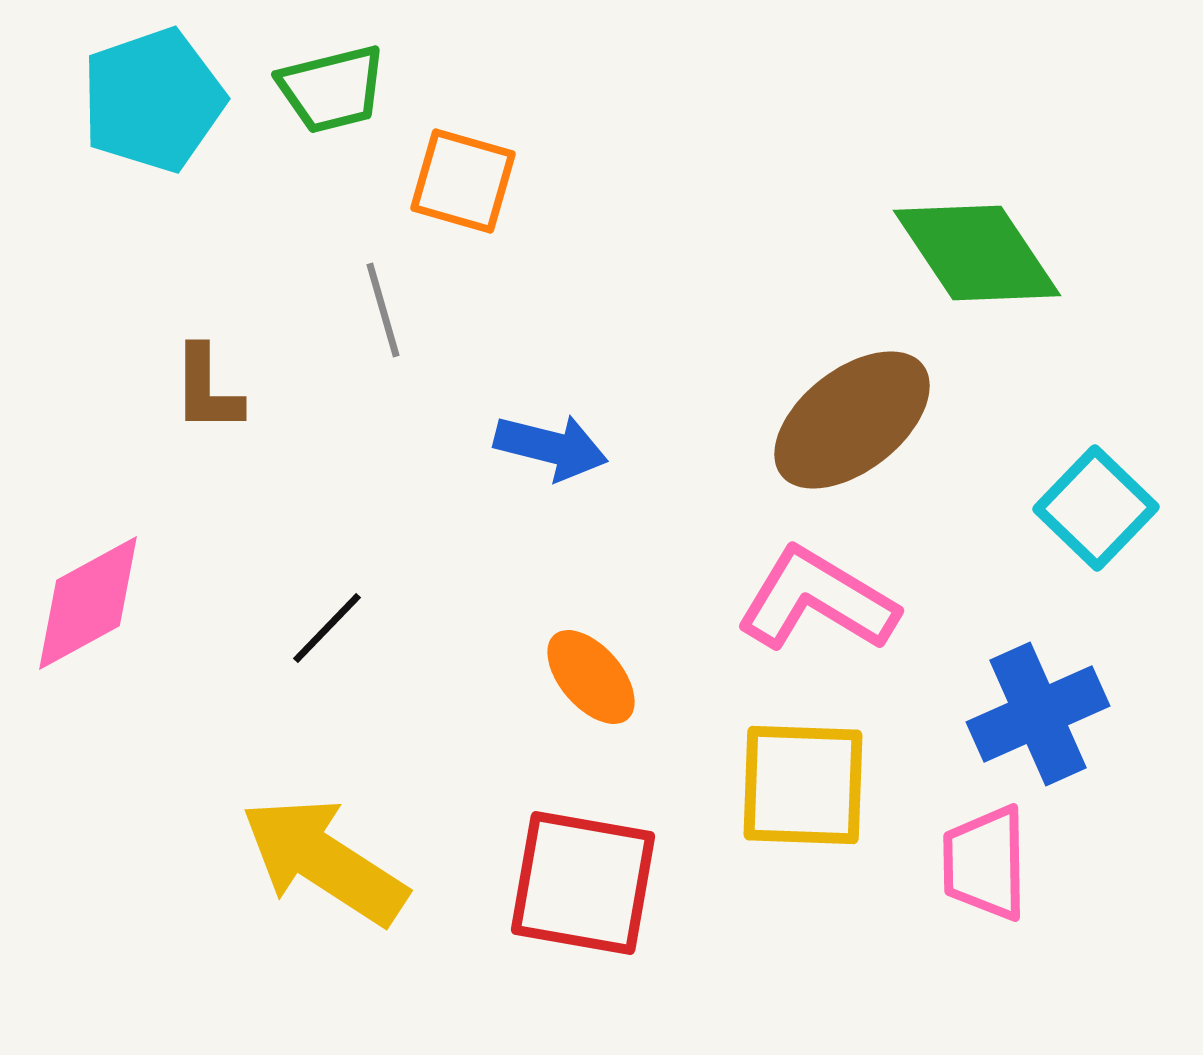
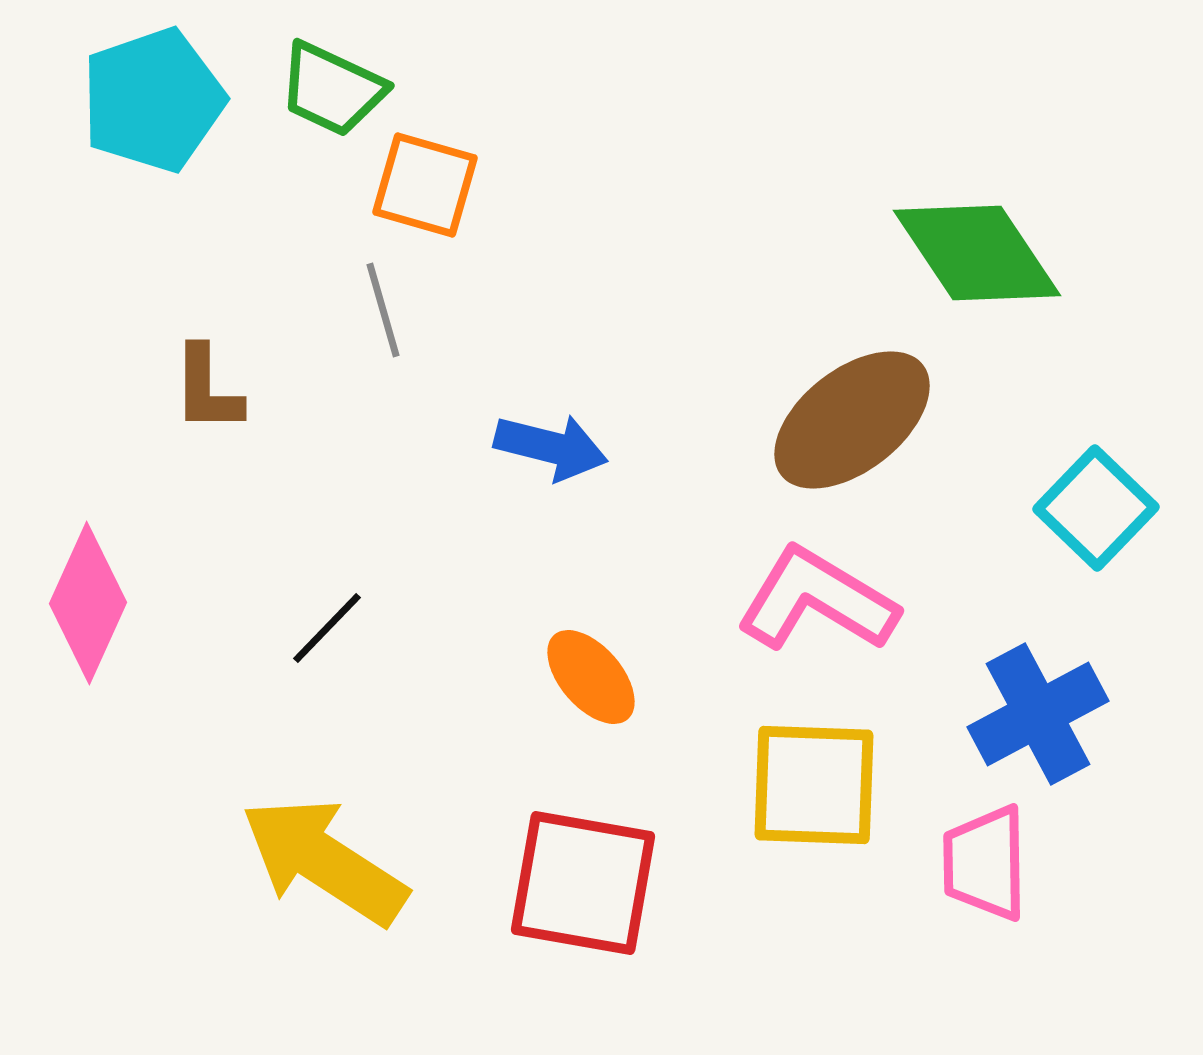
green trapezoid: rotated 39 degrees clockwise
orange square: moved 38 px left, 4 px down
pink diamond: rotated 37 degrees counterclockwise
blue cross: rotated 4 degrees counterclockwise
yellow square: moved 11 px right
